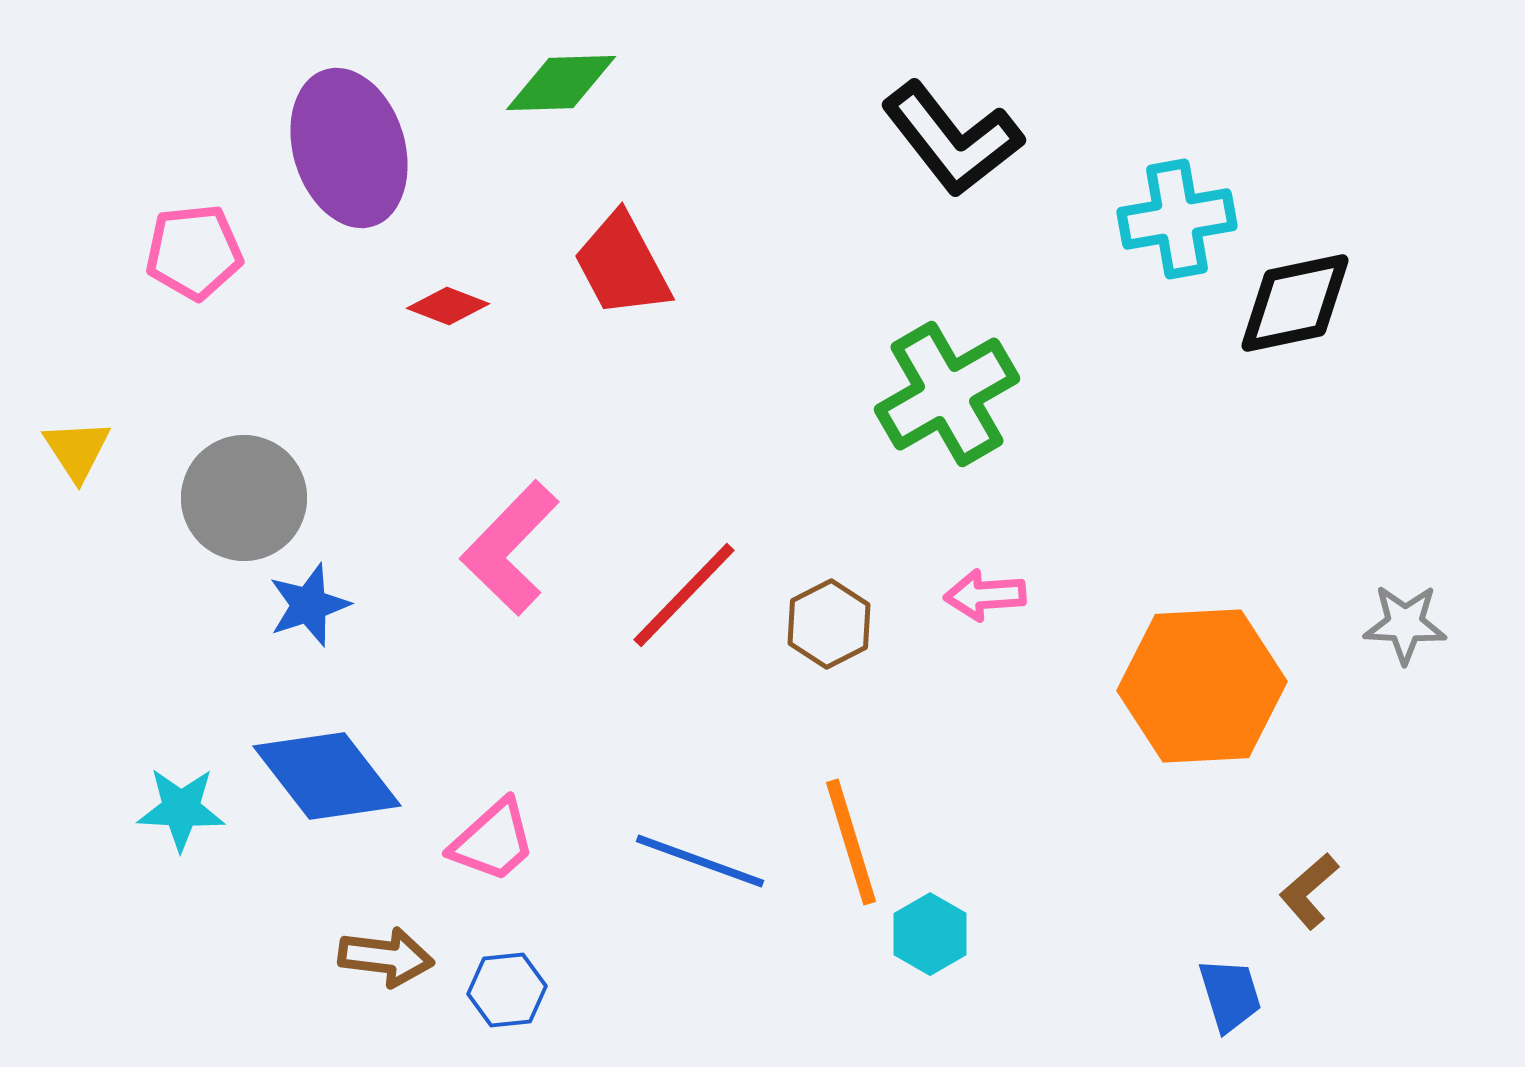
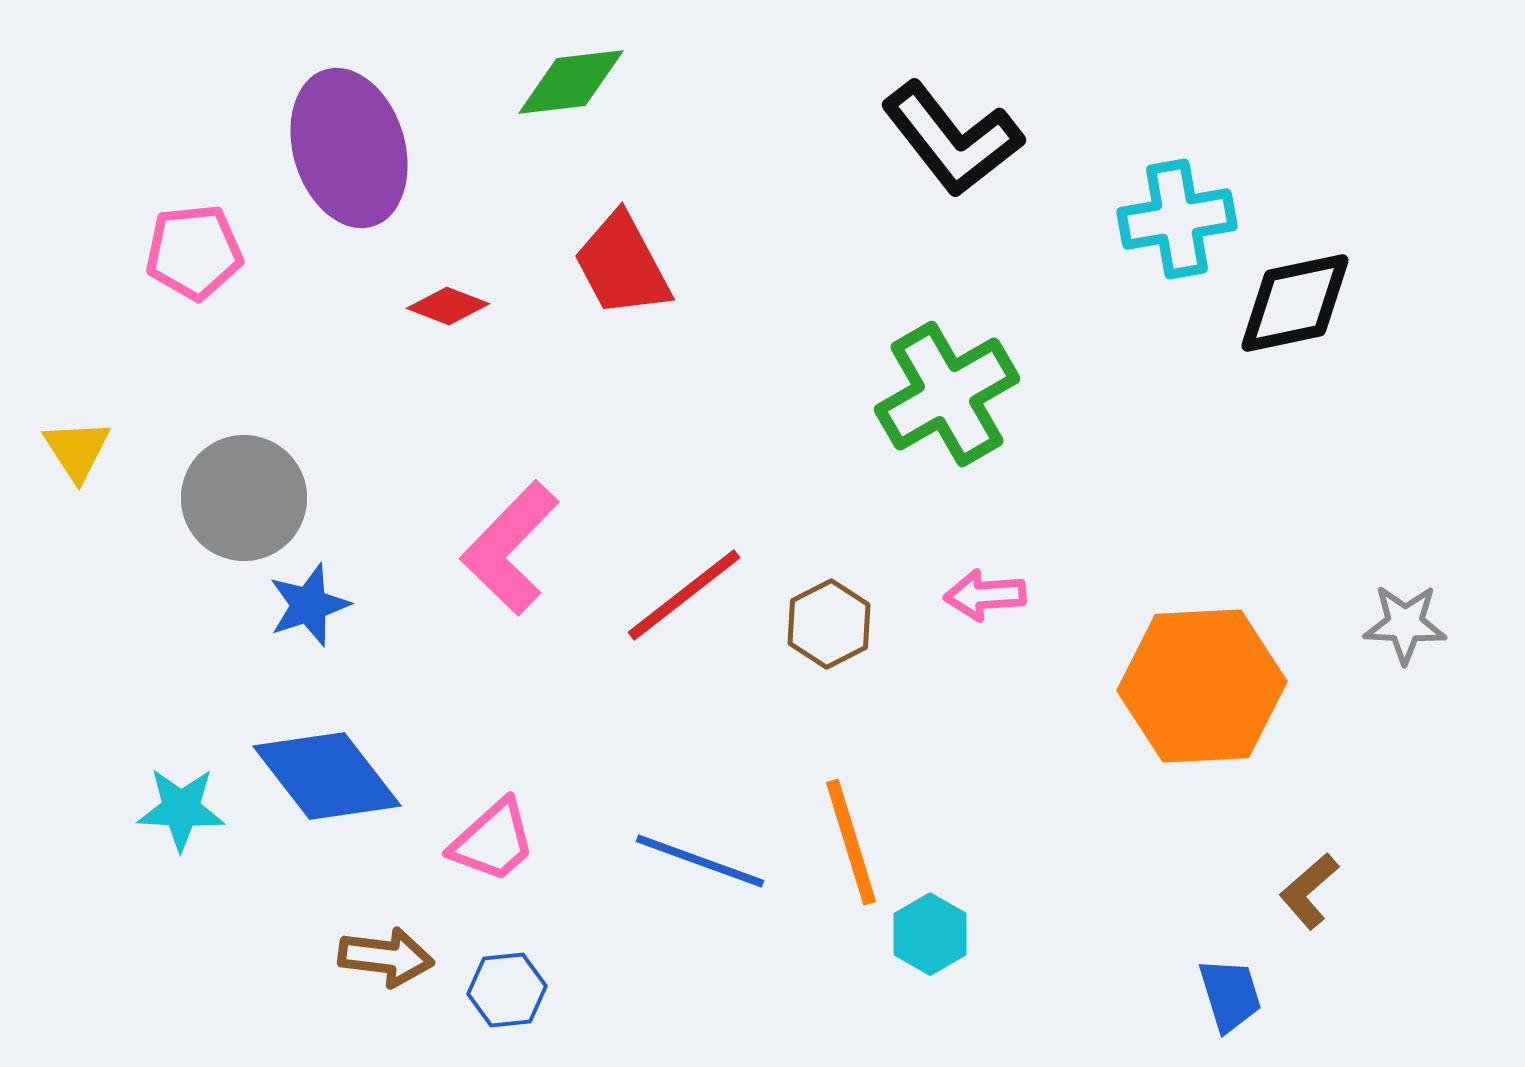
green diamond: moved 10 px right, 1 px up; rotated 5 degrees counterclockwise
red line: rotated 8 degrees clockwise
